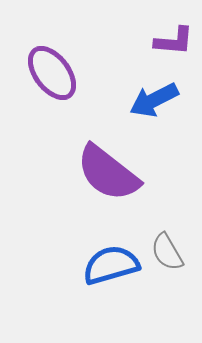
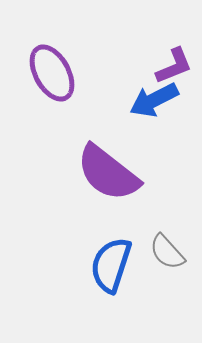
purple L-shape: moved 25 px down; rotated 27 degrees counterclockwise
purple ellipse: rotated 8 degrees clockwise
gray semicircle: rotated 12 degrees counterclockwise
blue semicircle: rotated 56 degrees counterclockwise
